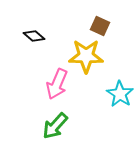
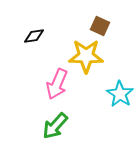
black diamond: rotated 50 degrees counterclockwise
